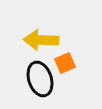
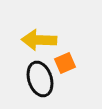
yellow arrow: moved 2 px left
